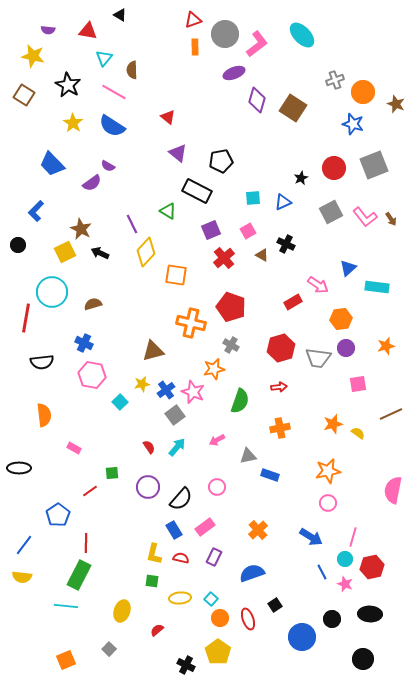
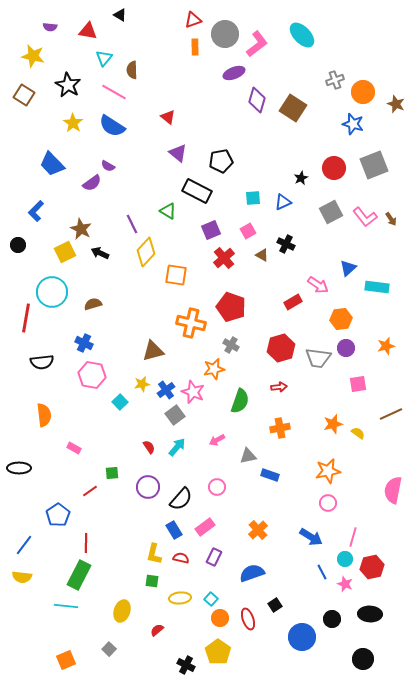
purple semicircle at (48, 30): moved 2 px right, 3 px up
